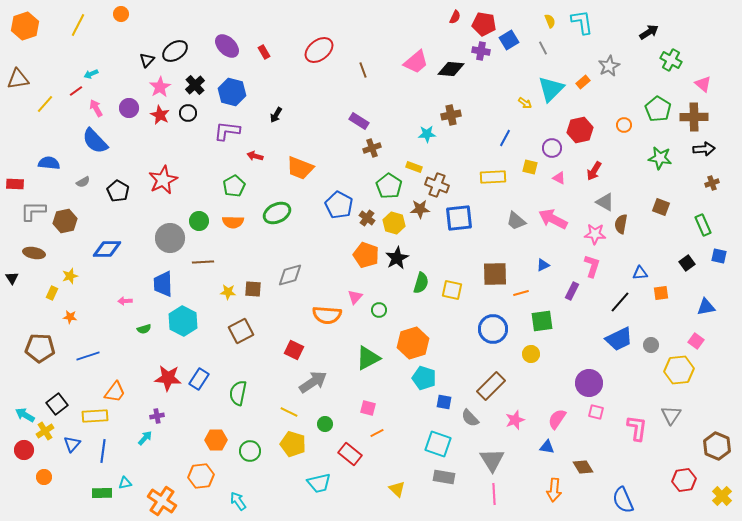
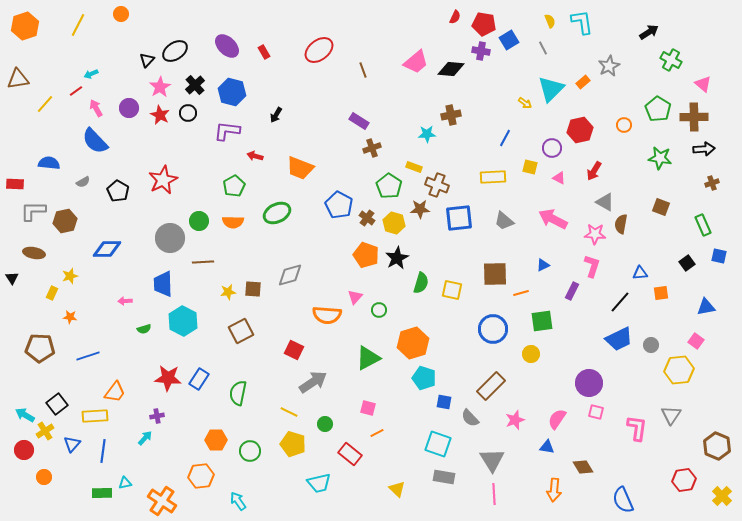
gray trapezoid at (516, 221): moved 12 px left
yellow star at (228, 292): rotated 14 degrees counterclockwise
